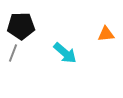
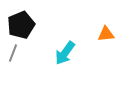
black pentagon: moved 1 px up; rotated 20 degrees counterclockwise
cyan arrow: rotated 85 degrees clockwise
